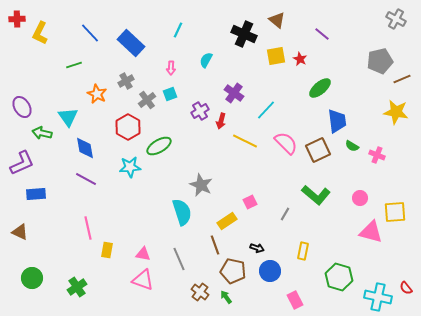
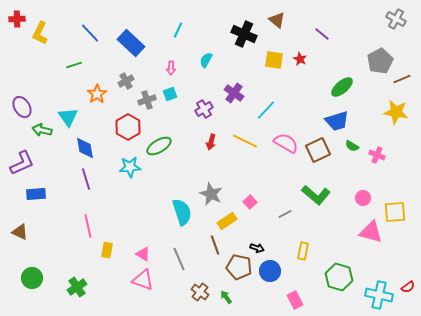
yellow square at (276, 56): moved 2 px left, 4 px down; rotated 18 degrees clockwise
gray pentagon at (380, 61): rotated 15 degrees counterclockwise
green ellipse at (320, 88): moved 22 px right, 1 px up
orange star at (97, 94): rotated 12 degrees clockwise
gray cross at (147, 100): rotated 18 degrees clockwise
purple cross at (200, 111): moved 4 px right, 2 px up
red arrow at (221, 121): moved 10 px left, 21 px down
blue trapezoid at (337, 121): rotated 80 degrees clockwise
green arrow at (42, 133): moved 3 px up
pink semicircle at (286, 143): rotated 15 degrees counterclockwise
purple line at (86, 179): rotated 45 degrees clockwise
gray star at (201, 185): moved 10 px right, 9 px down
pink circle at (360, 198): moved 3 px right
pink square at (250, 202): rotated 16 degrees counterclockwise
gray line at (285, 214): rotated 32 degrees clockwise
pink line at (88, 228): moved 2 px up
pink triangle at (143, 254): rotated 21 degrees clockwise
brown pentagon at (233, 271): moved 6 px right, 4 px up
red semicircle at (406, 288): moved 2 px right, 1 px up; rotated 88 degrees counterclockwise
cyan cross at (378, 297): moved 1 px right, 2 px up
